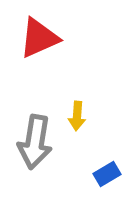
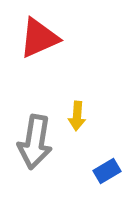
blue rectangle: moved 3 px up
